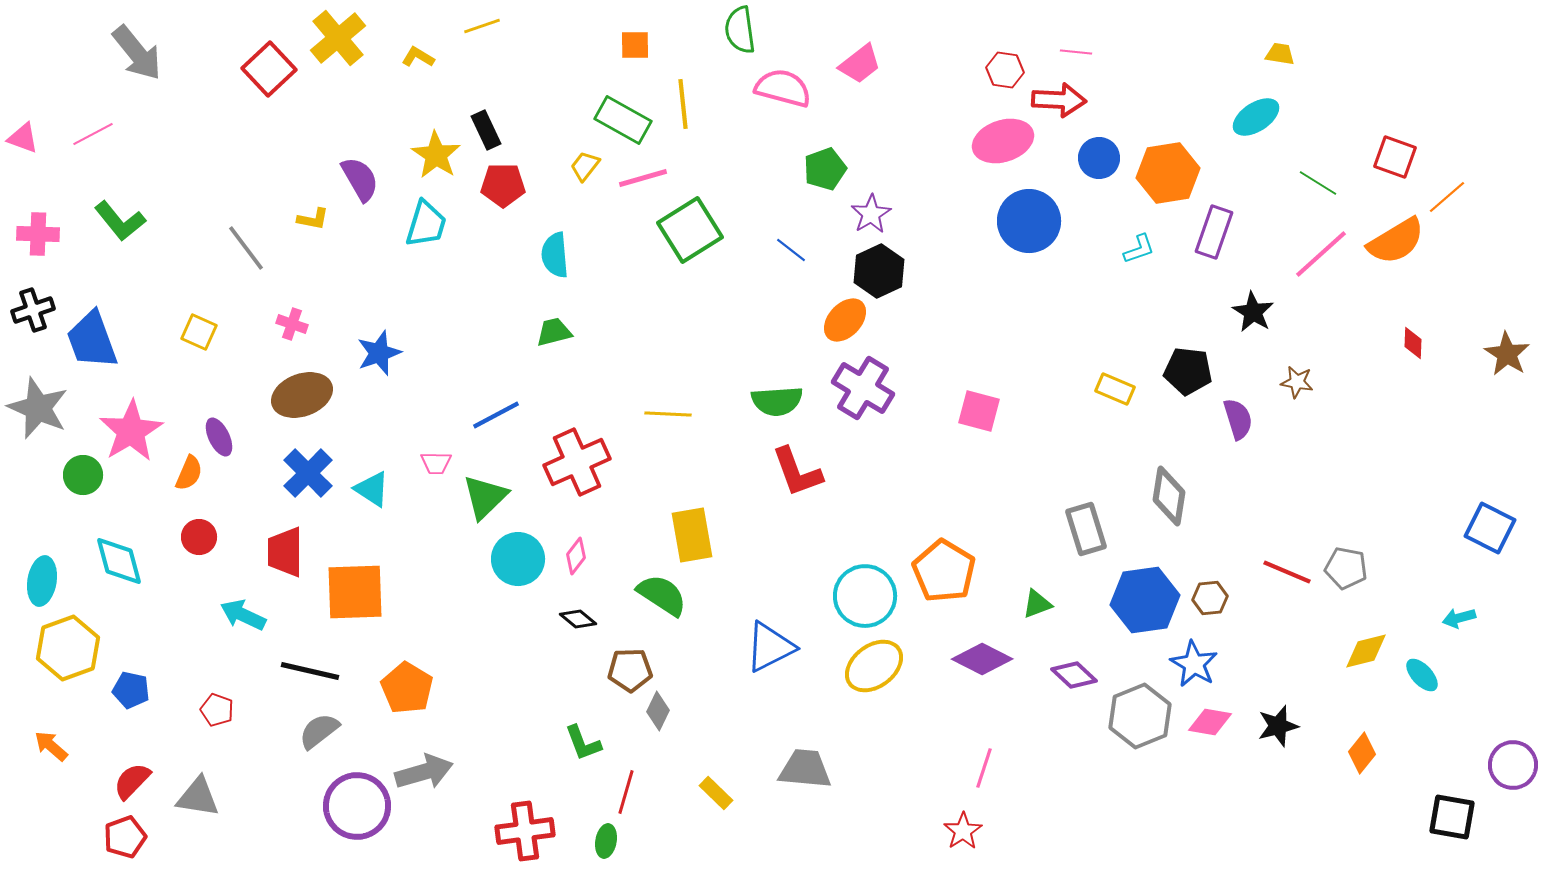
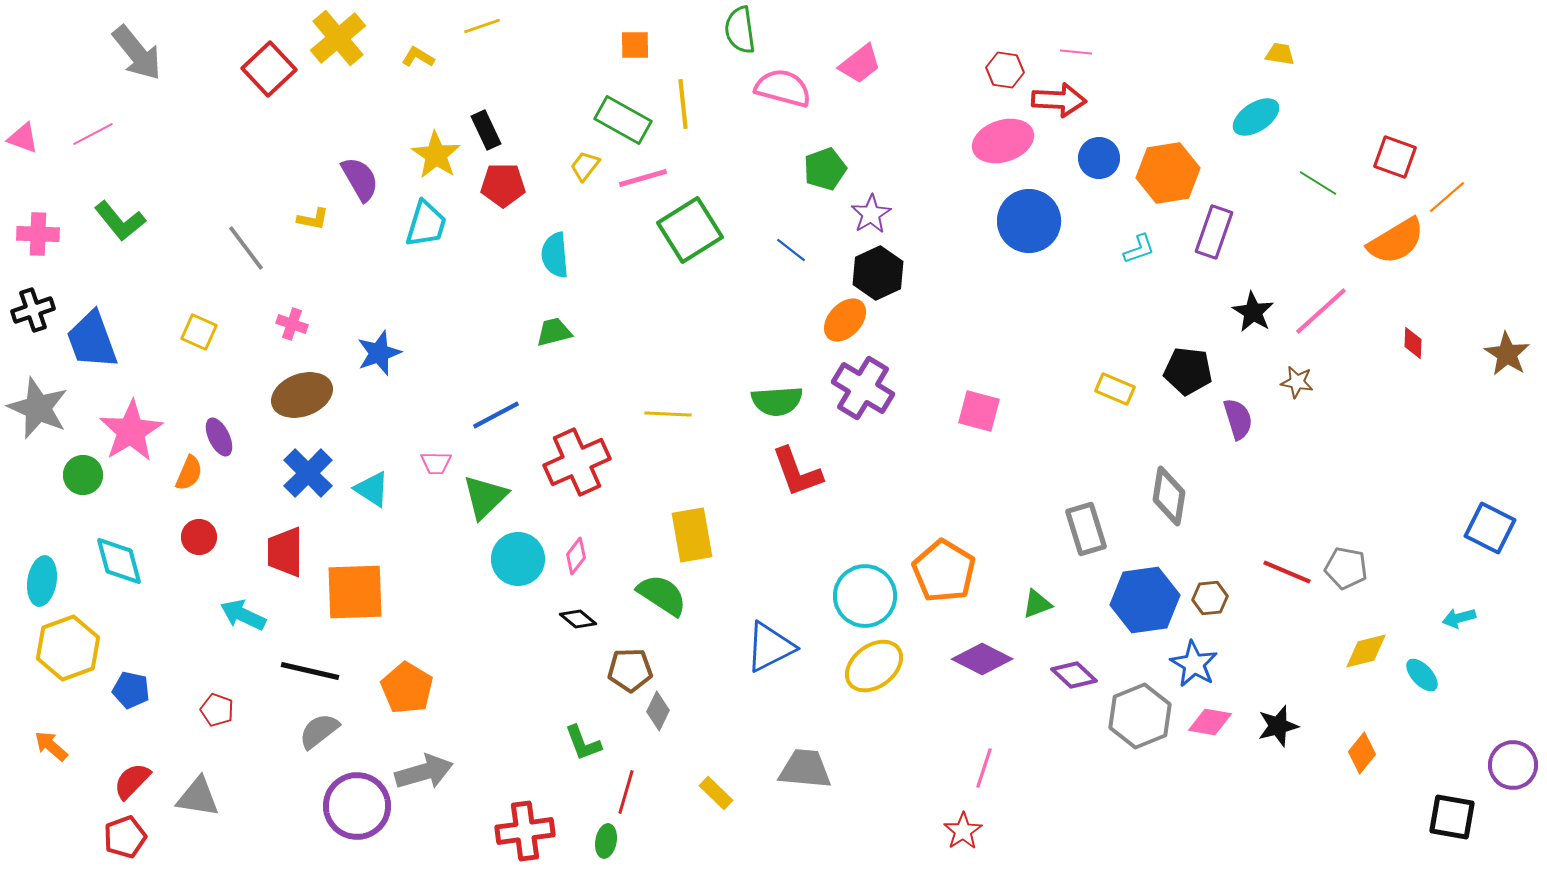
pink line at (1321, 254): moved 57 px down
black hexagon at (879, 271): moved 1 px left, 2 px down
